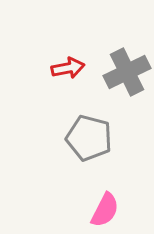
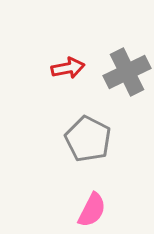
gray pentagon: moved 1 px left, 1 px down; rotated 12 degrees clockwise
pink semicircle: moved 13 px left
